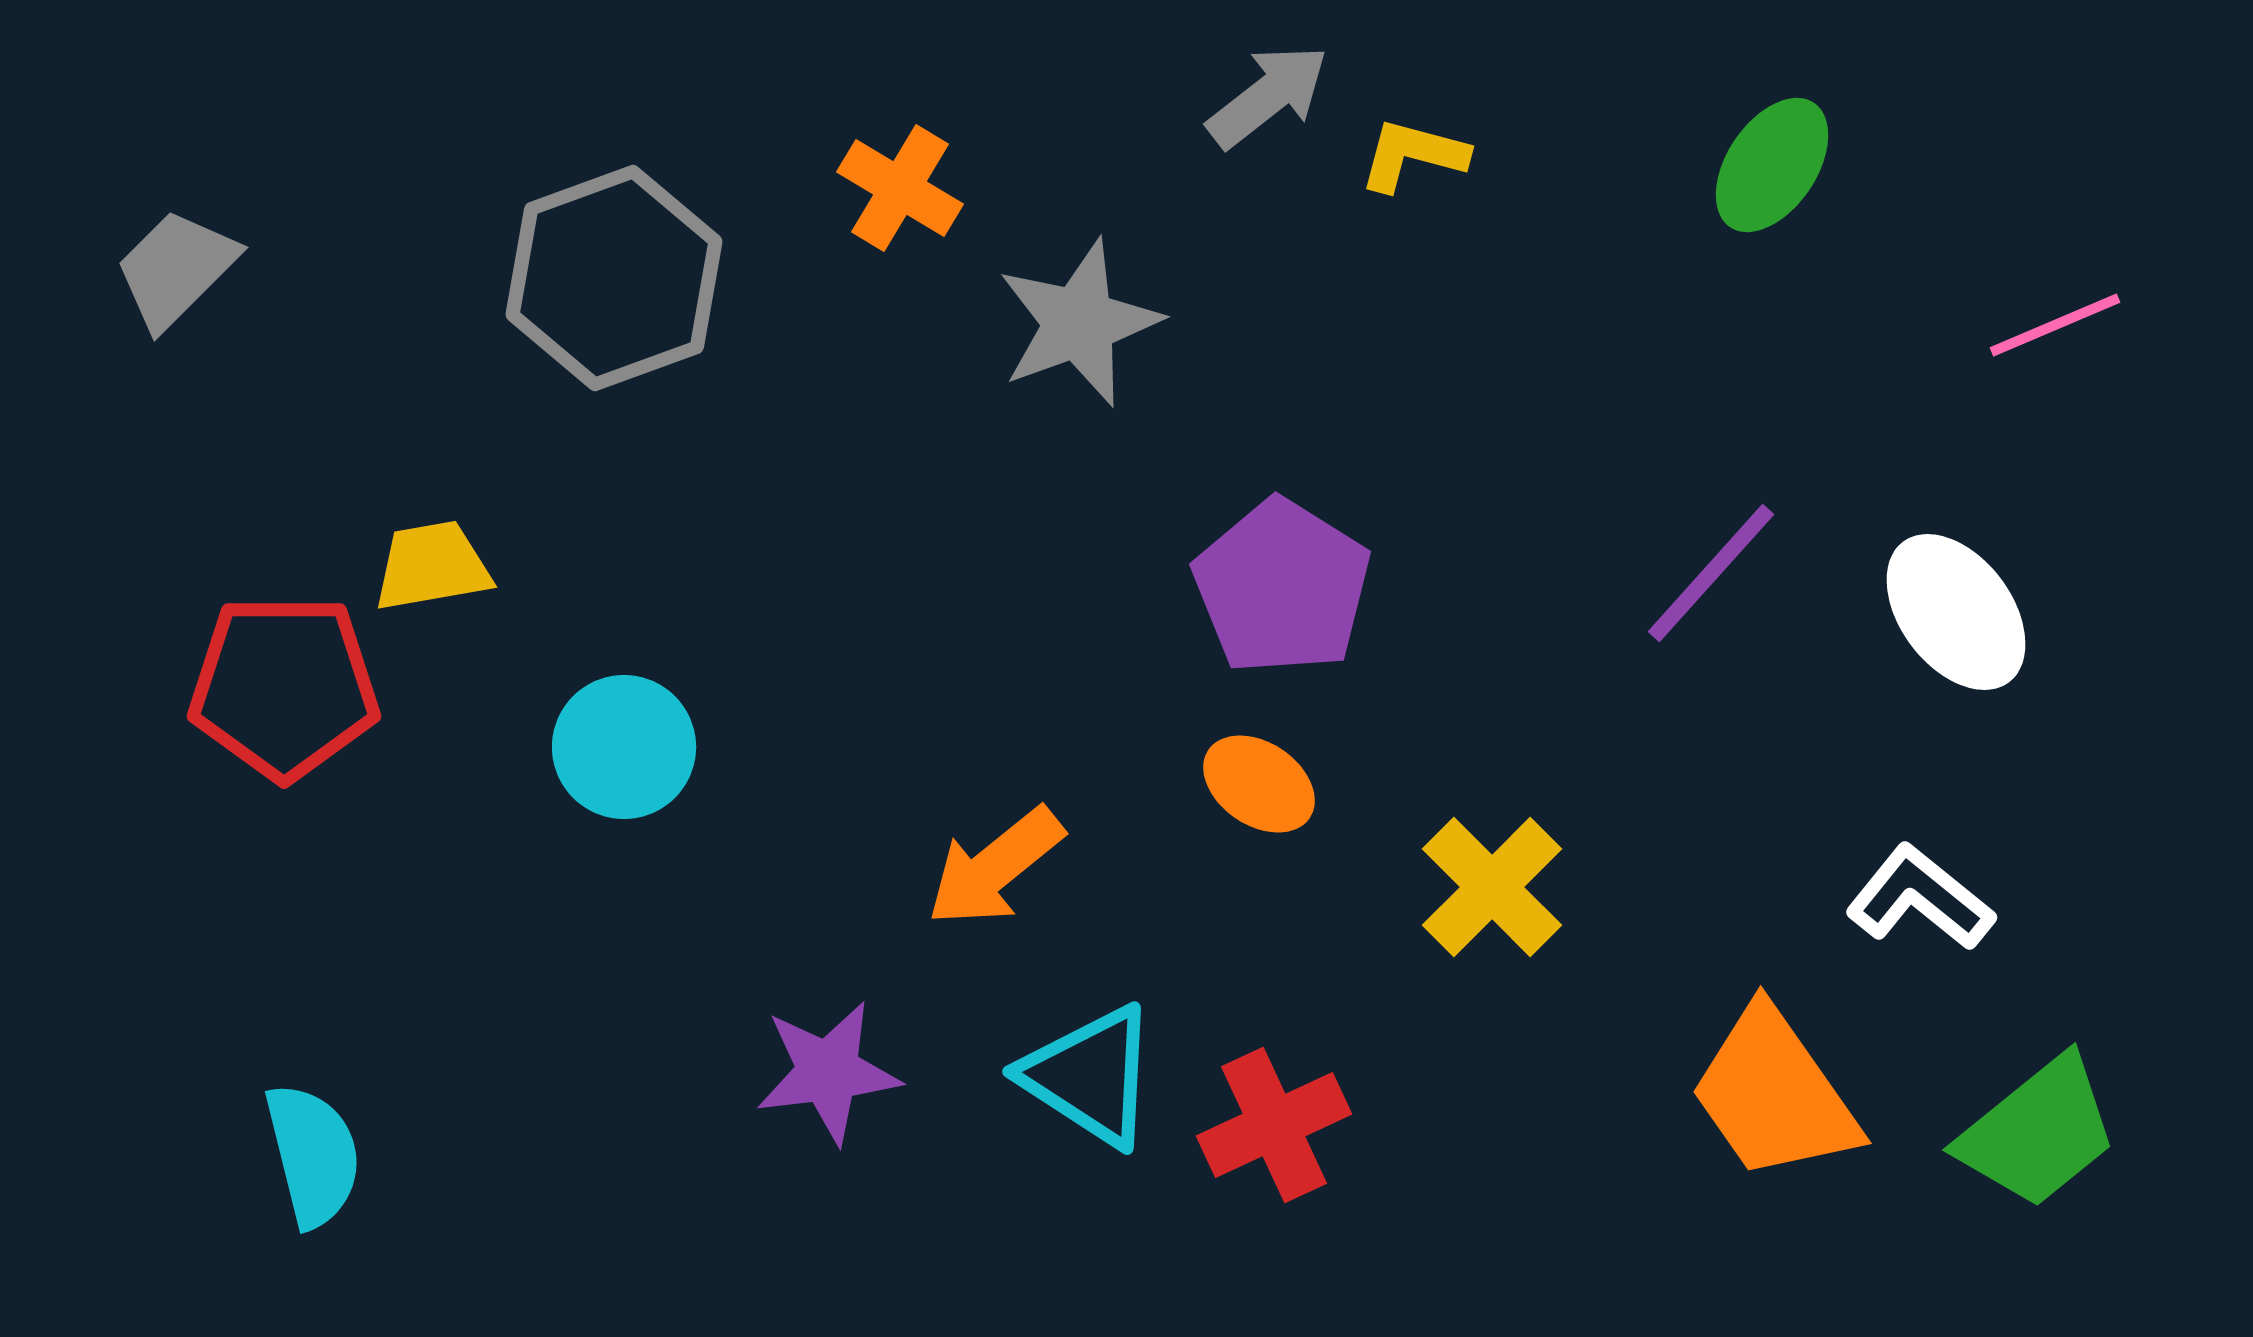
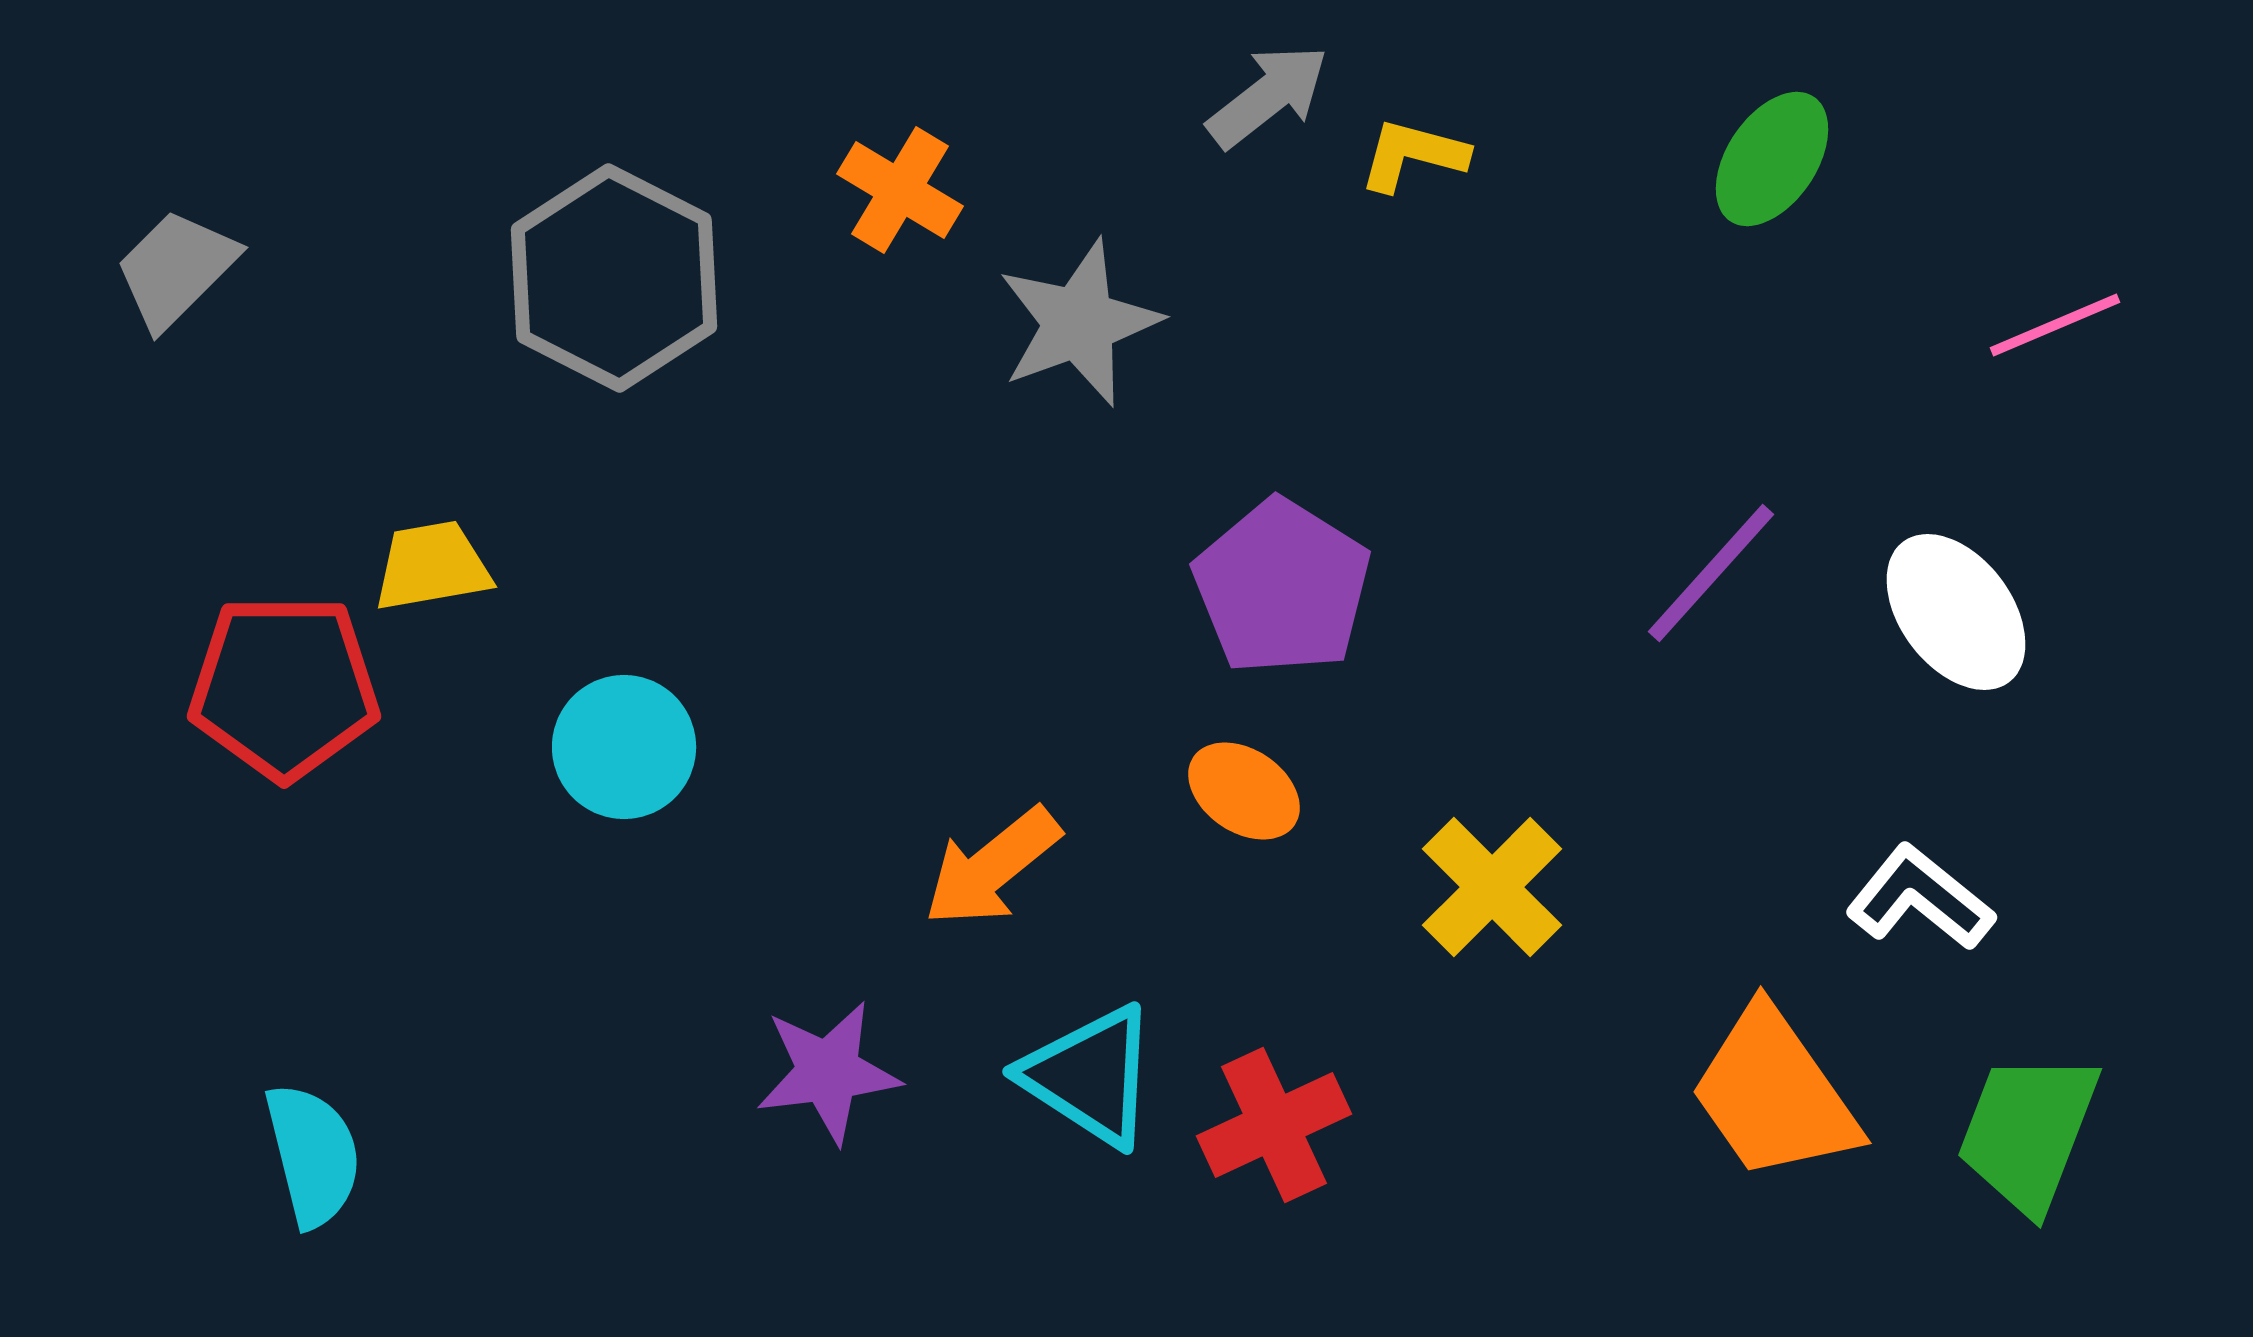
green ellipse: moved 6 px up
orange cross: moved 2 px down
gray hexagon: rotated 13 degrees counterclockwise
orange ellipse: moved 15 px left, 7 px down
orange arrow: moved 3 px left
green trapezoid: moved 10 px left; rotated 150 degrees clockwise
